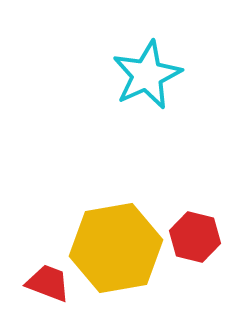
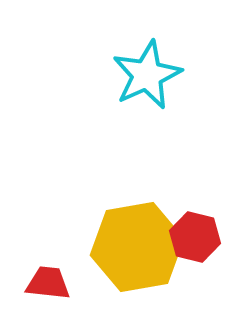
yellow hexagon: moved 21 px right, 1 px up
red trapezoid: rotated 15 degrees counterclockwise
